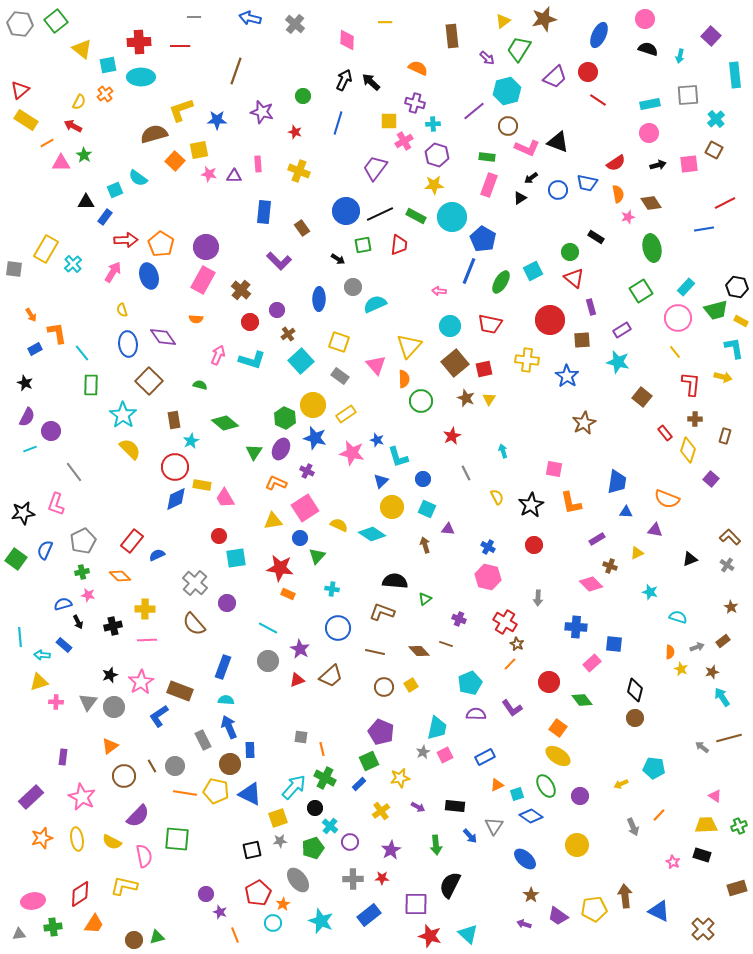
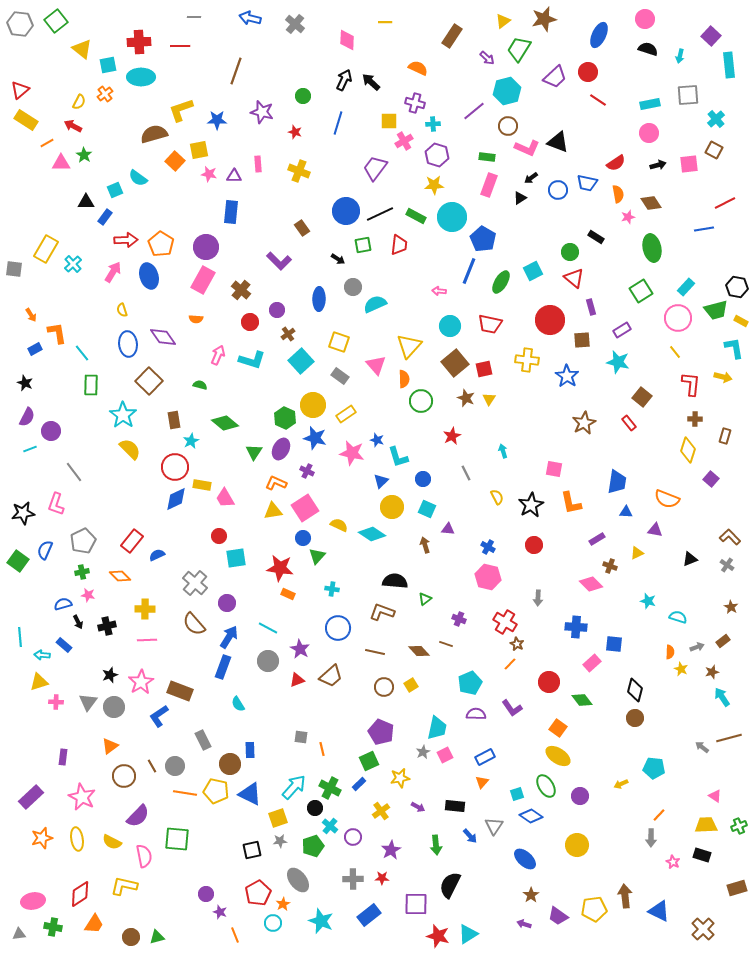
brown rectangle at (452, 36): rotated 40 degrees clockwise
cyan rectangle at (735, 75): moved 6 px left, 10 px up
blue rectangle at (264, 212): moved 33 px left
red rectangle at (665, 433): moved 36 px left, 10 px up
yellow triangle at (273, 521): moved 10 px up
blue circle at (300, 538): moved 3 px right
green square at (16, 559): moved 2 px right, 2 px down
cyan star at (650, 592): moved 2 px left, 9 px down
black cross at (113, 626): moved 6 px left
cyan semicircle at (226, 700): moved 12 px right, 4 px down; rotated 126 degrees counterclockwise
blue arrow at (229, 727): moved 90 px up; rotated 55 degrees clockwise
green cross at (325, 778): moved 5 px right, 10 px down
orange triangle at (497, 785): moved 15 px left, 3 px up; rotated 24 degrees counterclockwise
gray arrow at (633, 827): moved 18 px right, 11 px down; rotated 24 degrees clockwise
purple circle at (350, 842): moved 3 px right, 5 px up
green pentagon at (313, 848): moved 2 px up
green cross at (53, 927): rotated 18 degrees clockwise
cyan triangle at (468, 934): rotated 45 degrees clockwise
red star at (430, 936): moved 8 px right
brown circle at (134, 940): moved 3 px left, 3 px up
